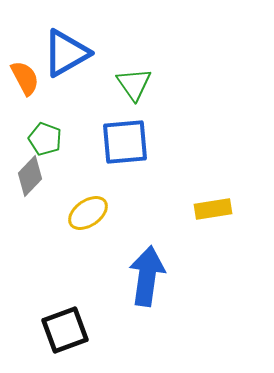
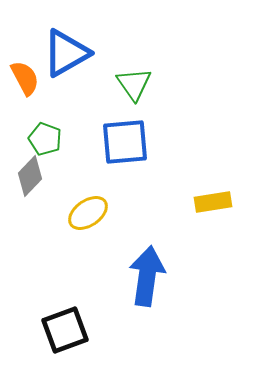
yellow rectangle: moved 7 px up
